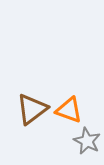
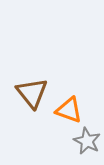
brown triangle: moved 16 px up; rotated 32 degrees counterclockwise
